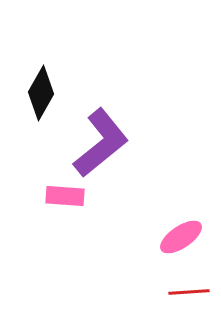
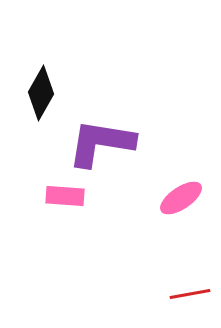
purple L-shape: rotated 132 degrees counterclockwise
pink ellipse: moved 39 px up
red line: moved 1 px right, 2 px down; rotated 6 degrees counterclockwise
